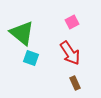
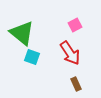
pink square: moved 3 px right, 3 px down
cyan square: moved 1 px right, 1 px up
brown rectangle: moved 1 px right, 1 px down
